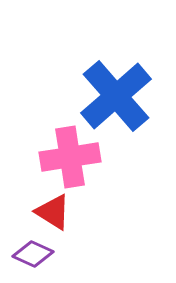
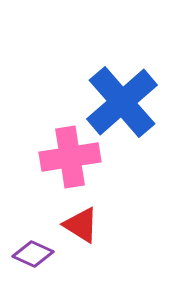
blue cross: moved 6 px right, 6 px down
red triangle: moved 28 px right, 13 px down
